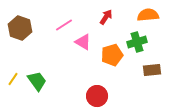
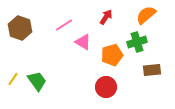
orange semicircle: moved 2 px left; rotated 35 degrees counterclockwise
red circle: moved 9 px right, 9 px up
